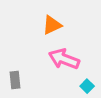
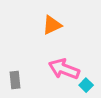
pink arrow: moved 10 px down
cyan square: moved 1 px left, 1 px up
